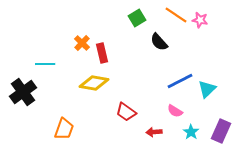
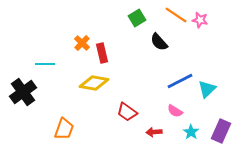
red trapezoid: moved 1 px right
